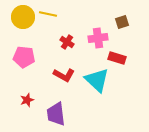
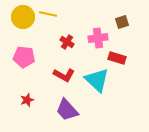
purple trapezoid: moved 11 px right, 4 px up; rotated 35 degrees counterclockwise
